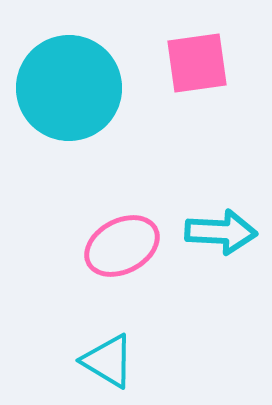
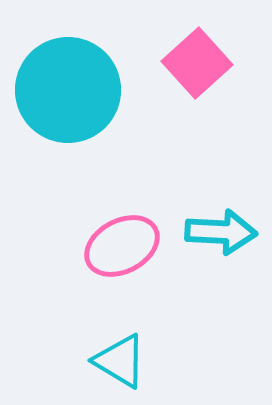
pink square: rotated 34 degrees counterclockwise
cyan circle: moved 1 px left, 2 px down
cyan triangle: moved 12 px right
